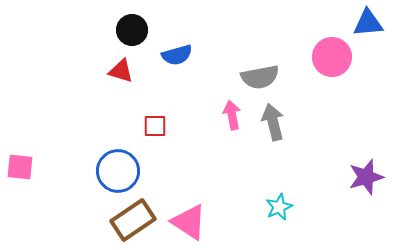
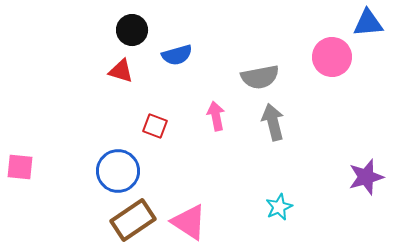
pink arrow: moved 16 px left, 1 px down
red square: rotated 20 degrees clockwise
